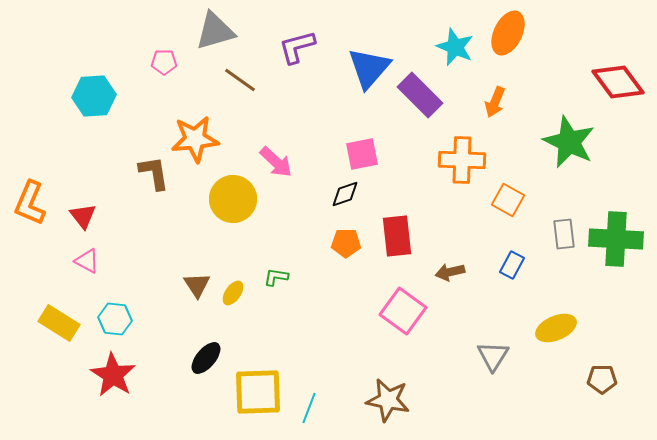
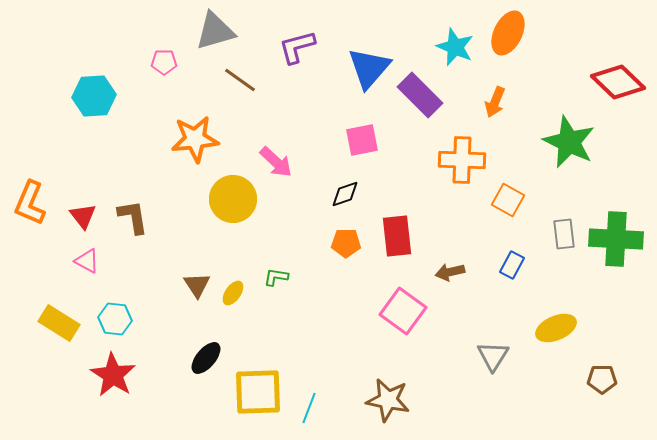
red diamond at (618, 82): rotated 10 degrees counterclockwise
pink square at (362, 154): moved 14 px up
brown L-shape at (154, 173): moved 21 px left, 44 px down
